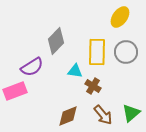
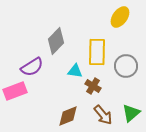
gray circle: moved 14 px down
